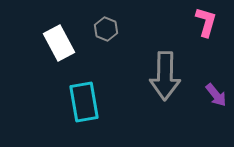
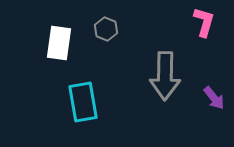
pink L-shape: moved 2 px left
white rectangle: rotated 36 degrees clockwise
purple arrow: moved 2 px left, 3 px down
cyan rectangle: moved 1 px left
